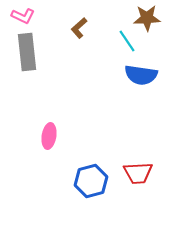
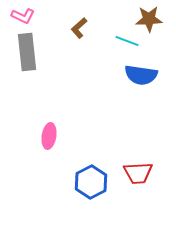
brown star: moved 2 px right, 1 px down
cyan line: rotated 35 degrees counterclockwise
blue hexagon: moved 1 px down; rotated 12 degrees counterclockwise
